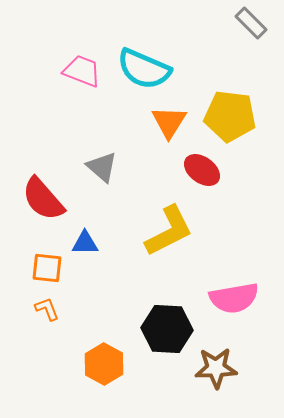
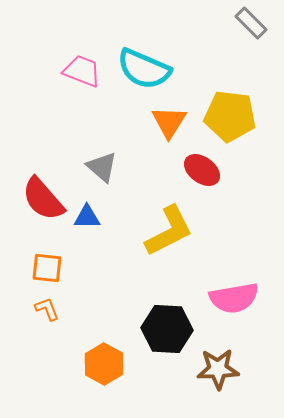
blue triangle: moved 2 px right, 26 px up
brown star: moved 2 px right, 1 px down
